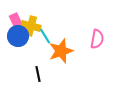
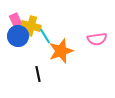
pink semicircle: rotated 72 degrees clockwise
